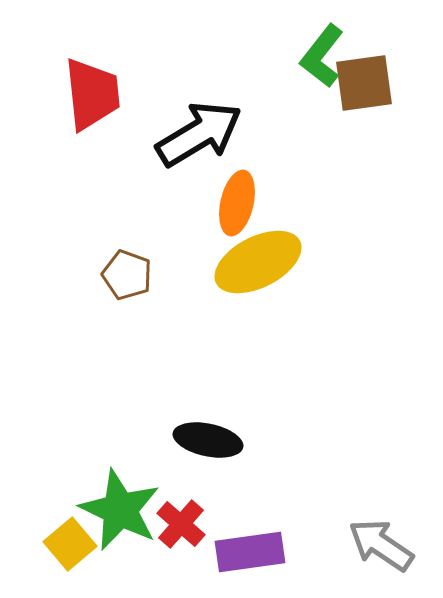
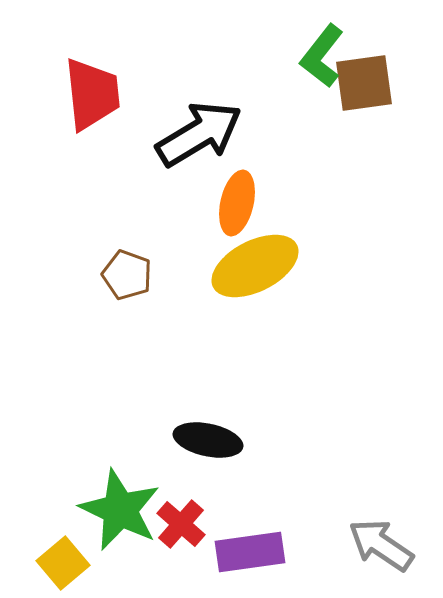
yellow ellipse: moved 3 px left, 4 px down
yellow square: moved 7 px left, 19 px down
